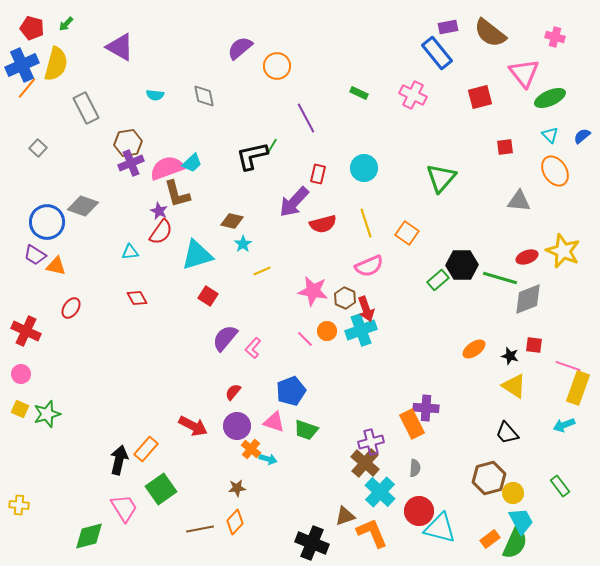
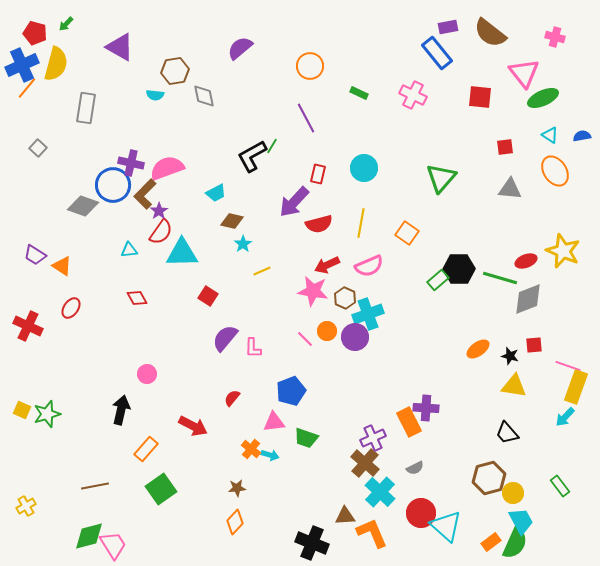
red pentagon at (32, 28): moved 3 px right, 5 px down
orange circle at (277, 66): moved 33 px right
red square at (480, 97): rotated 20 degrees clockwise
green ellipse at (550, 98): moved 7 px left
gray rectangle at (86, 108): rotated 36 degrees clockwise
cyan triangle at (550, 135): rotated 12 degrees counterclockwise
blue semicircle at (582, 136): rotated 30 degrees clockwise
brown hexagon at (128, 143): moved 47 px right, 72 px up
black L-shape at (252, 156): rotated 16 degrees counterclockwise
purple cross at (131, 163): rotated 35 degrees clockwise
cyan trapezoid at (192, 163): moved 24 px right, 30 px down; rotated 15 degrees clockwise
brown L-shape at (177, 194): moved 32 px left; rotated 60 degrees clockwise
gray triangle at (519, 201): moved 9 px left, 12 px up
purple star at (159, 211): rotated 12 degrees clockwise
blue circle at (47, 222): moved 66 px right, 37 px up
yellow line at (366, 223): moved 5 px left; rotated 28 degrees clockwise
red semicircle at (323, 224): moved 4 px left
cyan triangle at (130, 252): moved 1 px left, 2 px up
cyan triangle at (197, 255): moved 15 px left, 2 px up; rotated 16 degrees clockwise
red ellipse at (527, 257): moved 1 px left, 4 px down
black hexagon at (462, 265): moved 3 px left, 4 px down
orange triangle at (56, 266): moved 6 px right; rotated 20 degrees clockwise
red arrow at (366, 309): moved 39 px left, 44 px up; rotated 85 degrees clockwise
cyan cross at (361, 330): moved 7 px right, 16 px up
red cross at (26, 331): moved 2 px right, 5 px up
red square at (534, 345): rotated 12 degrees counterclockwise
pink L-shape at (253, 348): rotated 40 degrees counterclockwise
orange ellipse at (474, 349): moved 4 px right
pink circle at (21, 374): moved 126 px right
yellow triangle at (514, 386): rotated 24 degrees counterclockwise
yellow rectangle at (578, 388): moved 2 px left, 1 px up
red semicircle at (233, 392): moved 1 px left, 6 px down
yellow square at (20, 409): moved 2 px right, 1 px down
pink triangle at (274, 422): rotated 25 degrees counterclockwise
orange rectangle at (412, 424): moved 3 px left, 2 px up
cyan arrow at (564, 425): moved 1 px right, 8 px up; rotated 25 degrees counterclockwise
purple circle at (237, 426): moved 118 px right, 89 px up
green trapezoid at (306, 430): moved 8 px down
purple cross at (371, 442): moved 2 px right, 4 px up; rotated 10 degrees counterclockwise
cyan arrow at (268, 459): moved 2 px right, 4 px up
black arrow at (119, 460): moved 2 px right, 50 px up
gray semicircle at (415, 468): rotated 60 degrees clockwise
yellow cross at (19, 505): moved 7 px right, 1 px down; rotated 36 degrees counterclockwise
pink trapezoid at (124, 508): moved 11 px left, 37 px down
red circle at (419, 511): moved 2 px right, 2 px down
brown triangle at (345, 516): rotated 15 degrees clockwise
cyan triangle at (440, 528): moved 6 px right, 2 px up; rotated 28 degrees clockwise
brown line at (200, 529): moved 105 px left, 43 px up
orange rectangle at (490, 539): moved 1 px right, 3 px down
